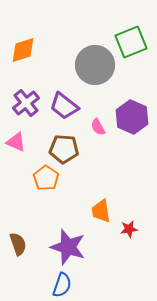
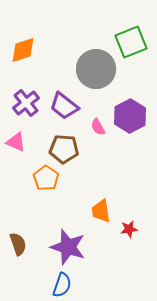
gray circle: moved 1 px right, 4 px down
purple hexagon: moved 2 px left, 1 px up; rotated 8 degrees clockwise
